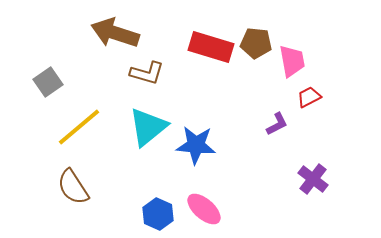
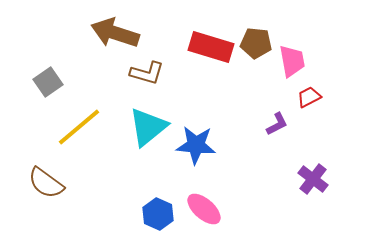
brown semicircle: moved 27 px left, 4 px up; rotated 21 degrees counterclockwise
